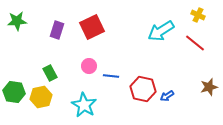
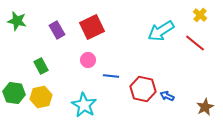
yellow cross: moved 2 px right; rotated 16 degrees clockwise
green star: rotated 18 degrees clockwise
purple rectangle: rotated 48 degrees counterclockwise
pink circle: moved 1 px left, 6 px up
green rectangle: moved 9 px left, 7 px up
brown star: moved 4 px left, 20 px down; rotated 12 degrees counterclockwise
green hexagon: moved 1 px down
blue arrow: rotated 56 degrees clockwise
